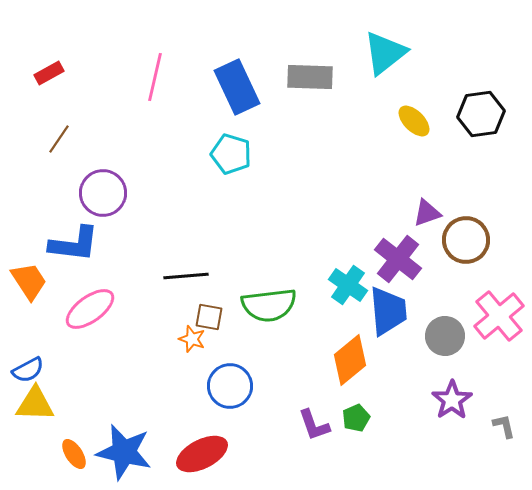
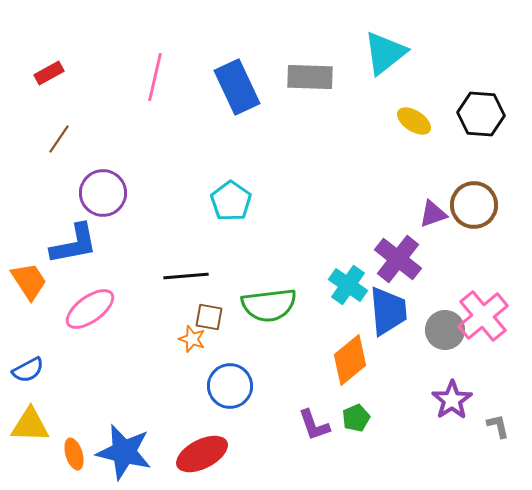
black hexagon: rotated 12 degrees clockwise
yellow ellipse: rotated 12 degrees counterclockwise
cyan pentagon: moved 47 px down; rotated 18 degrees clockwise
purple triangle: moved 6 px right, 1 px down
brown circle: moved 8 px right, 35 px up
blue L-shape: rotated 18 degrees counterclockwise
pink cross: moved 16 px left
gray circle: moved 6 px up
yellow triangle: moved 5 px left, 21 px down
gray L-shape: moved 6 px left
orange ellipse: rotated 16 degrees clockwise
